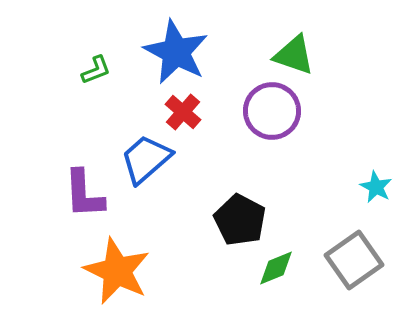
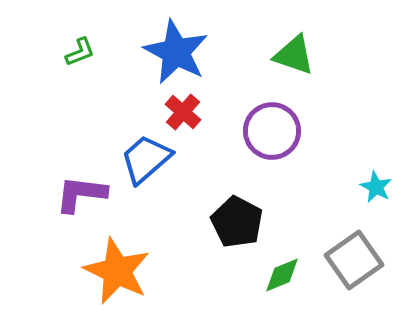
green L-shape: moved 16 px left, 18 px up
purple circle: moved 20 px down
purple L-shape: moved 3 px left; rotated 100 degrees clockwise
black pentagon: moved 3 px left, 2 px down
green diamond: moved 6 px right, 7 px down
